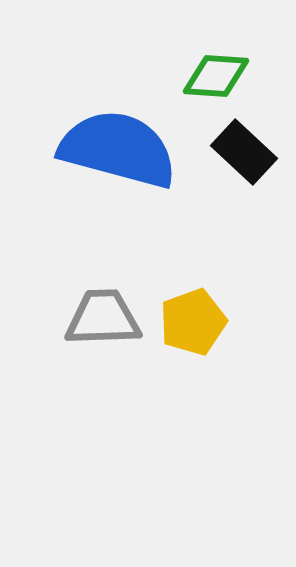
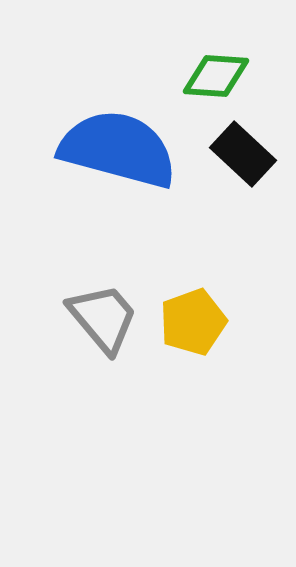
black rectangle: moved 1 px left, 2 px down
gray trapezoid: rotated 52 degrees clockwise
